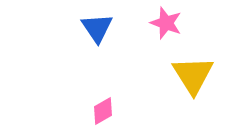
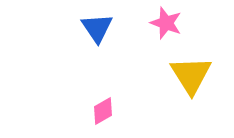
yellow triangle: moved 2 px left
